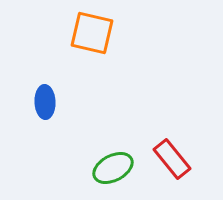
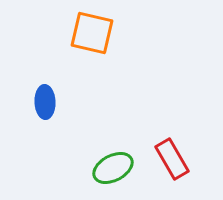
red rectangle: rotated 9 degrees clockwise
